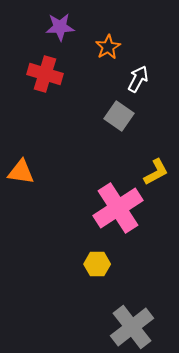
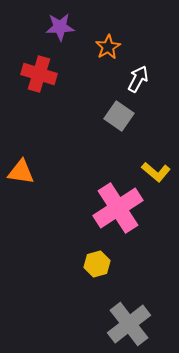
red cross: moved 6 px left
yellow L-shape: rotated 68 degrees clockwise
yellow hexagon: rotated 15 degrees counterclockwise
gray cross: moved 3 px left, 3 px up
